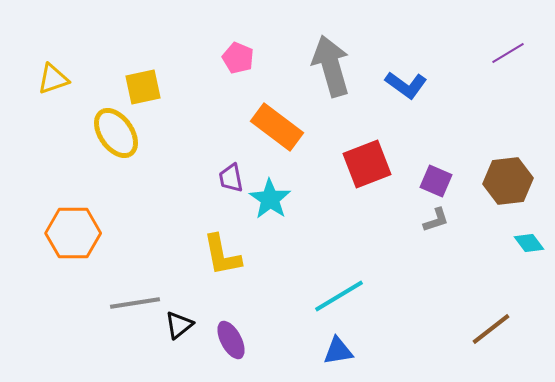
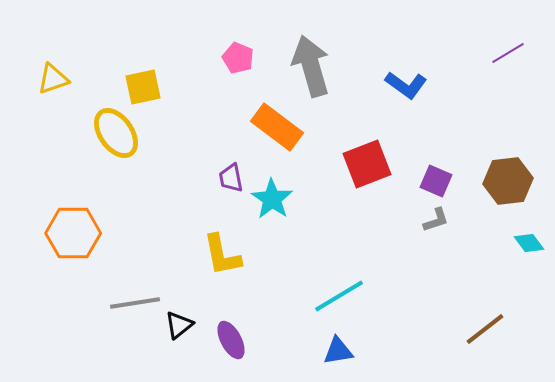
gray arrow: moved 20 px left
cyan star: moved 2 px right
brown line: moved 6 px left
